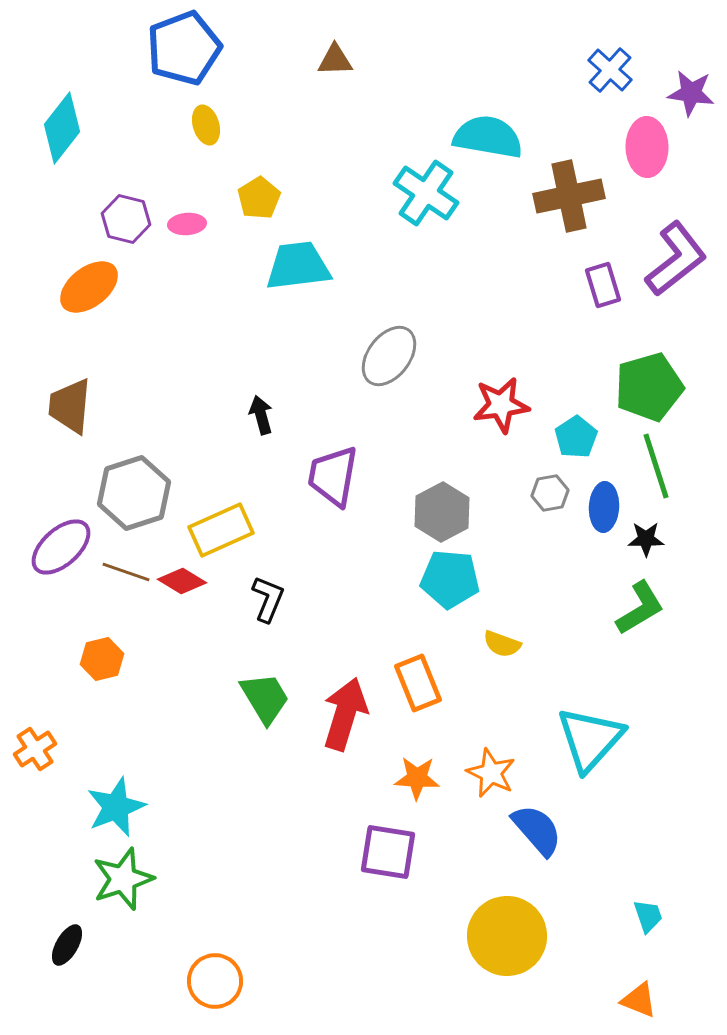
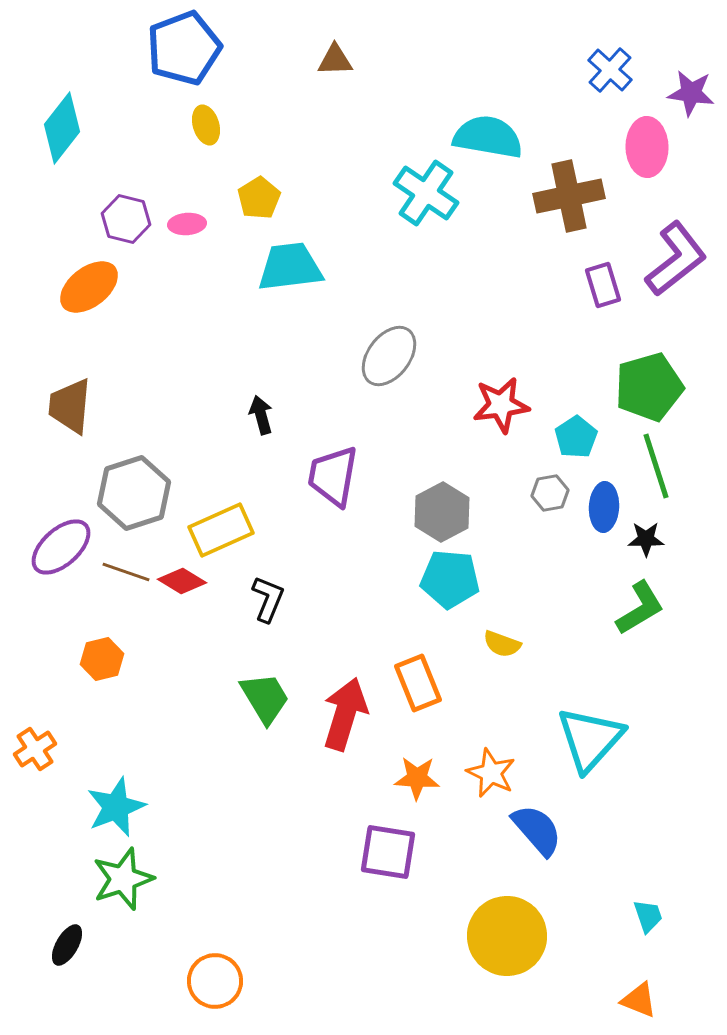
cyan trapezoid at (298, 266): moved 8 px left, 1 px down
